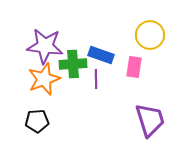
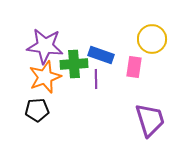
yellow circle: moved 2 px right, 4 px down
green cross: moved 1 px right
orange star: moved 1 px right, 2 px up
black pentagon: moved 11 px up
